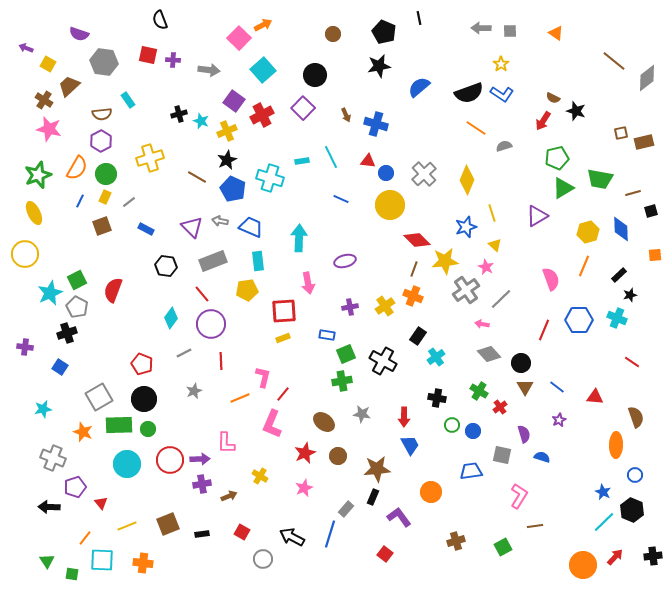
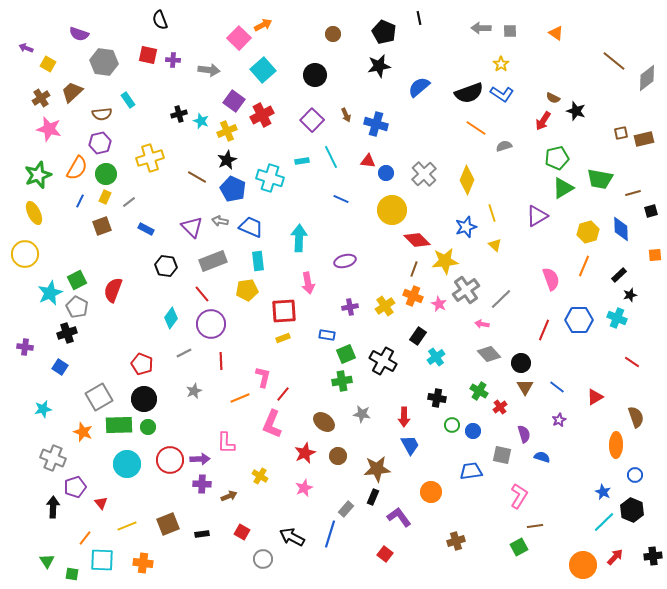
brown trapezoid at (69, 86): moved 3 px right, 6 px down
brown cross at (44, 100): moved 3 px left, 2 px up; rotated 24 degrees clockwise
purple square at (303, 108): moved 9 px right, 12 px down
purple hexagon at (101, 141): moved 1 px left, 2 px down; rotated 15 degrees clockwise
brown rectangle at (644, 142): moved 3 px up
yellow circle at (390, 205): moved 2 px right, 5 px down
pink star at (486, 267): moved 47 px left, 37 px down
red triangle at (595, 397): rotated 36 degrees counterclockwise
green circle at (148, 429): moved 2 px up
purple cross at (202, 484): rotated 12 degrees clockwise
black arrow at (49, 507): moved 4 px right; rotated 90 degrees clockwise
green square at (503, 547): moved 16 px right
